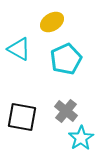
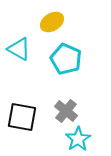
cyan pentagon: rotated 24 degrees counterclockwise
cyan star: moved 3 px left, 1 px down
